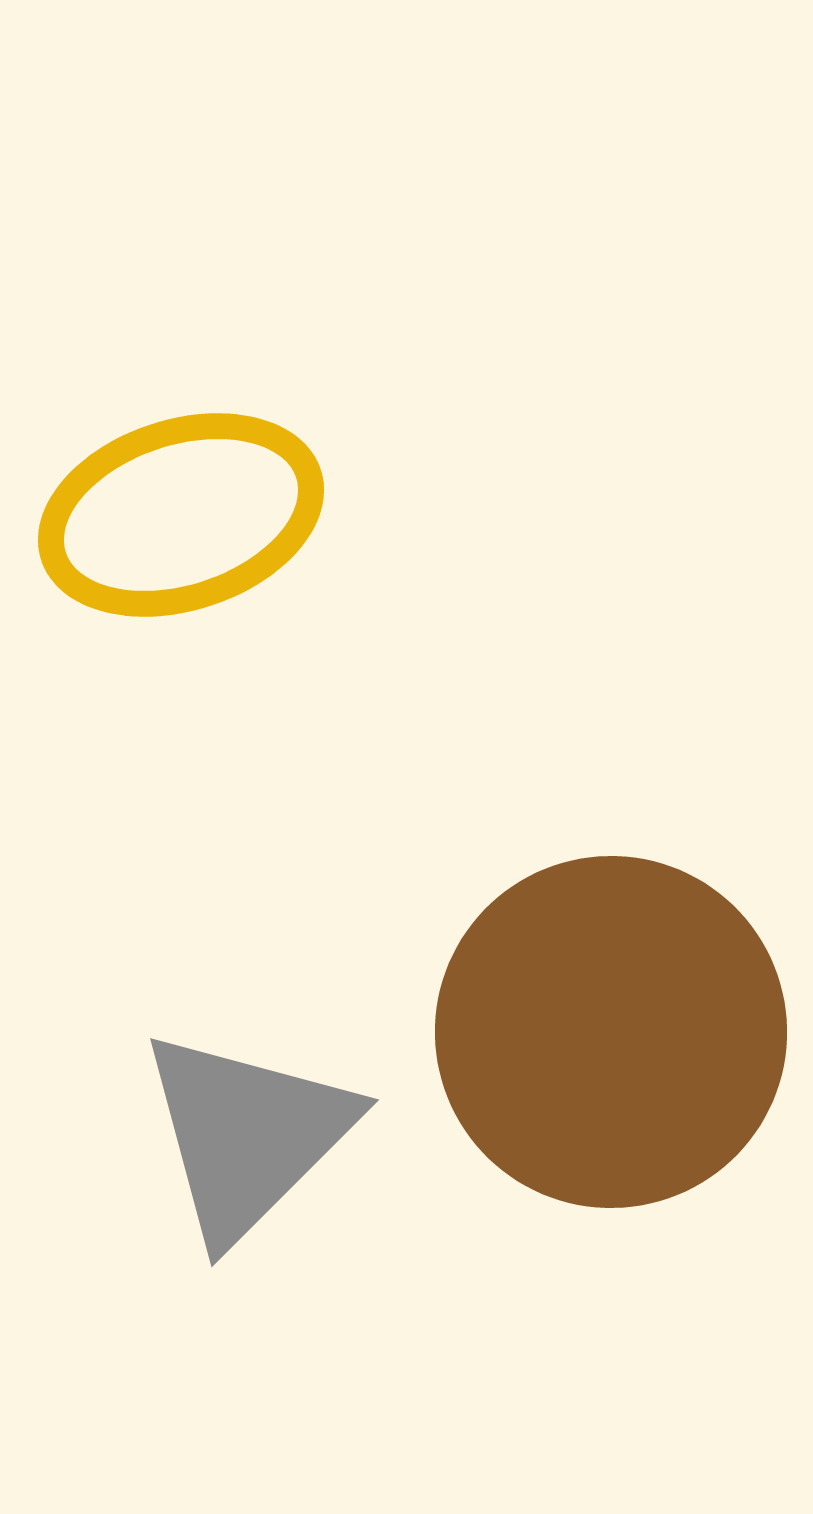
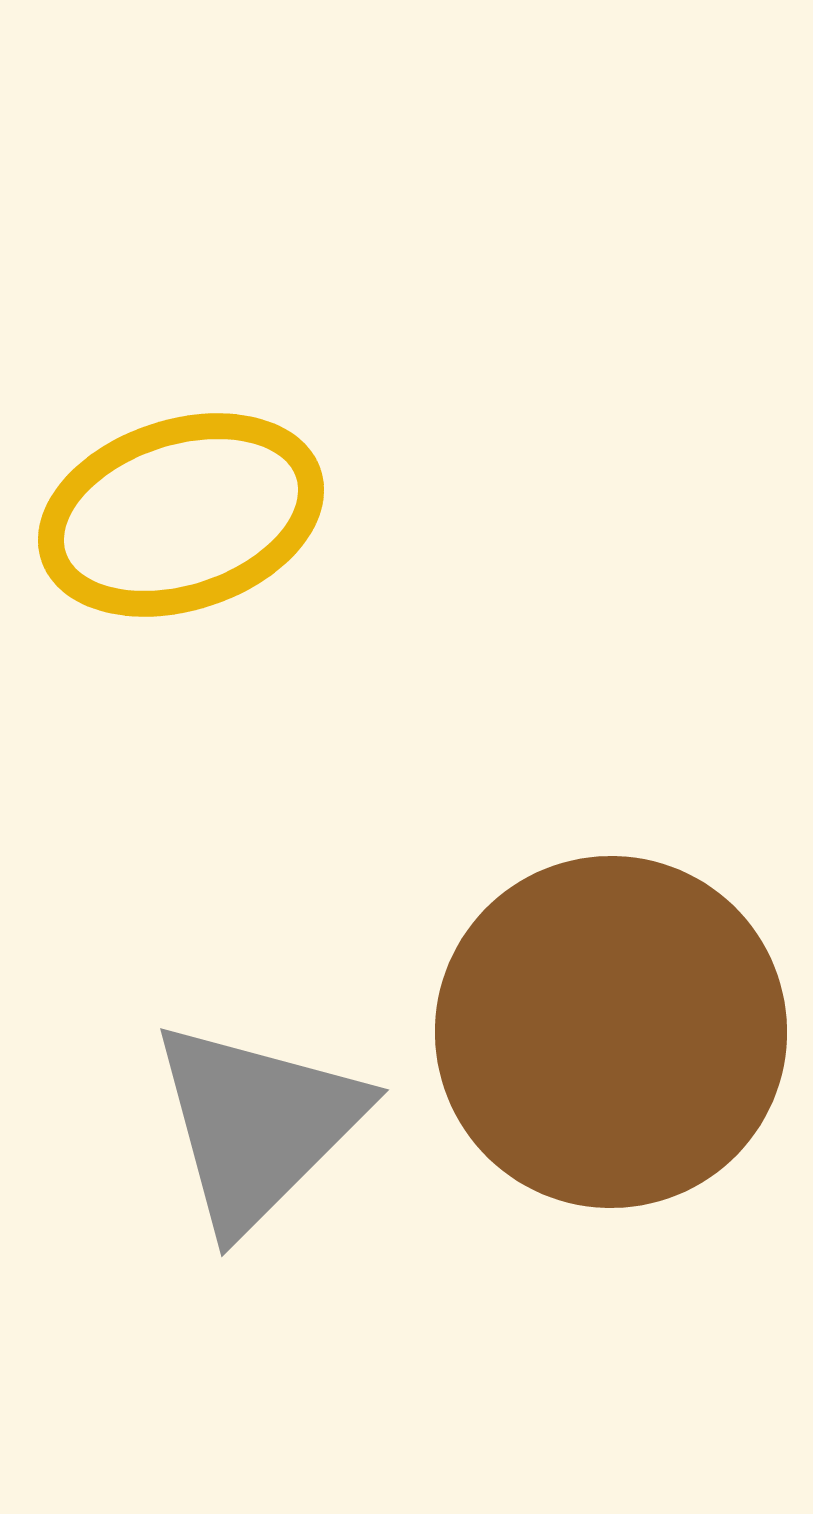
gray triangle: moved 10 px right, 10 px up
